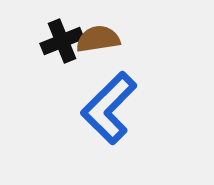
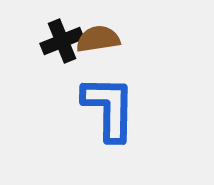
blue L-shape: rotated 136 degrees clockwise
